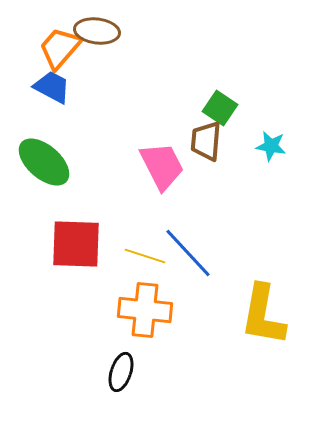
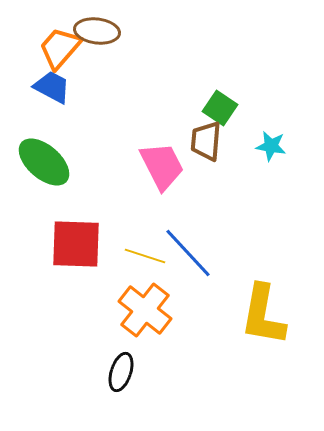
orange cross: rotated 32 degrees clockwise
